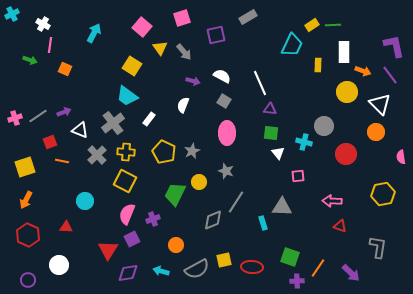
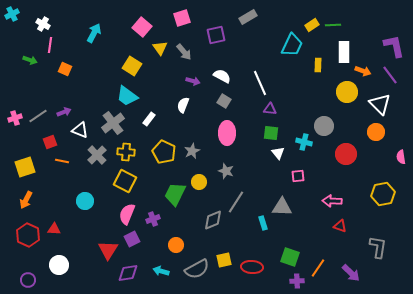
red triangle at (66, 227): moved 12 px left, 2 px down
